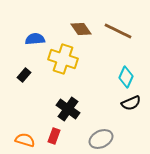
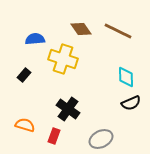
cyan diamond: rotated 25 degrees counterclockwise
orange semicircle: moved 15 px up
